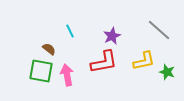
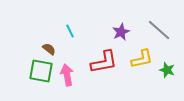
purple star: moved 9 px right, 4 px up
yellow L-shape: moved 2 px left, 2 px up
green star: moved 2 px up
